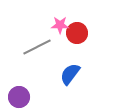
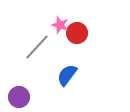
pink star: rotated 18 degrees clockwise
gray line: rotated 20 degrees counterclockwise
blue semicircle: moved 3 px left, 1 px down
